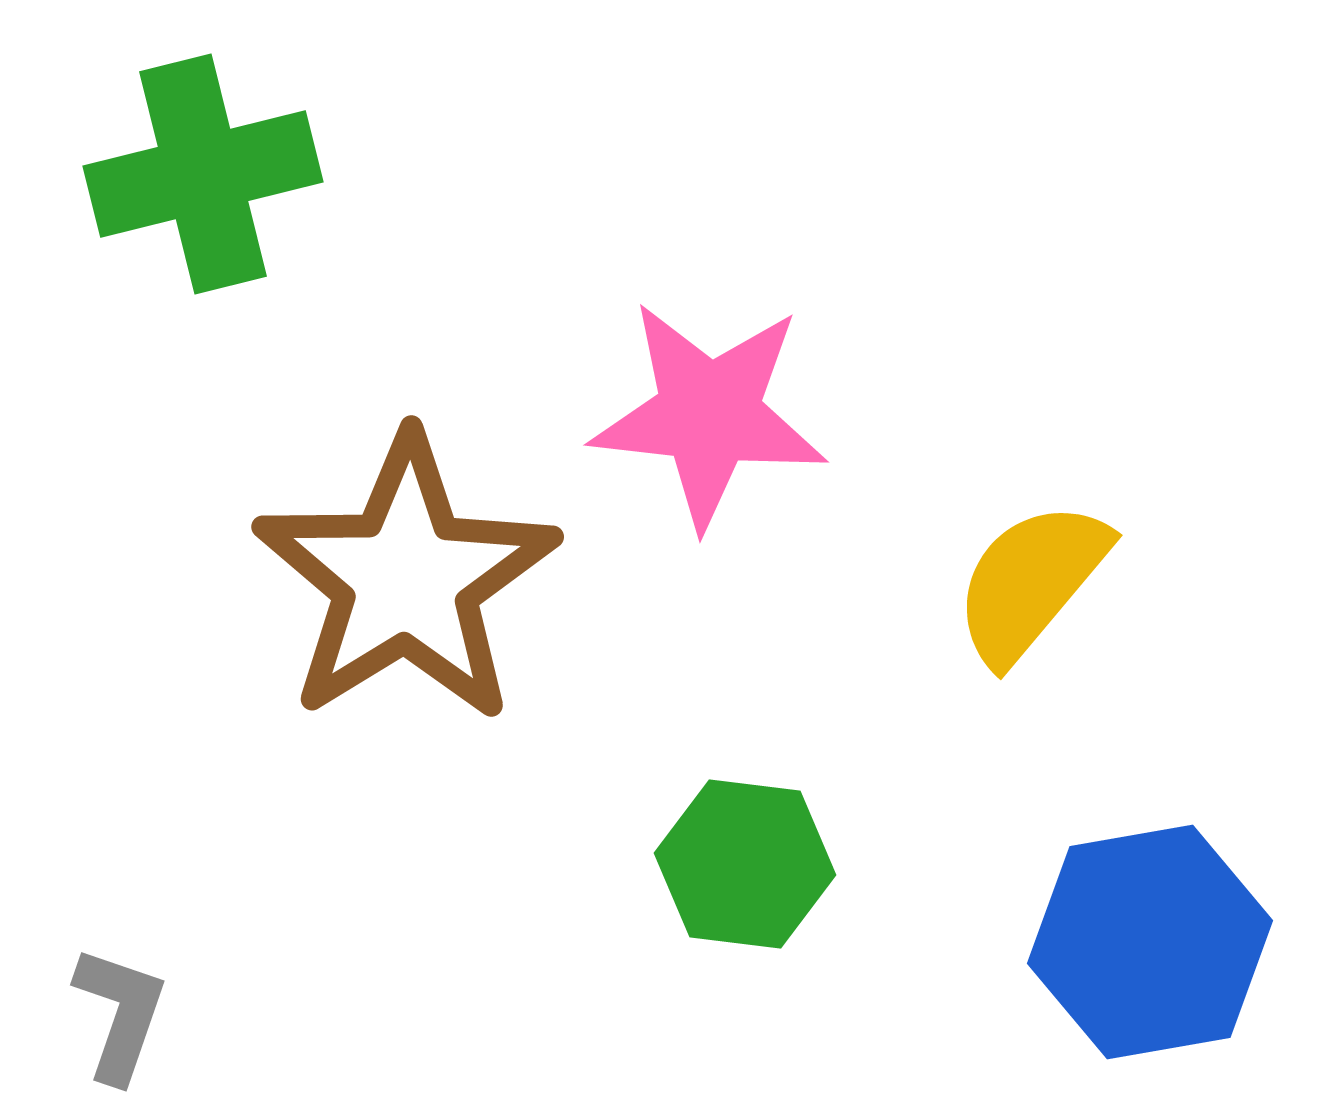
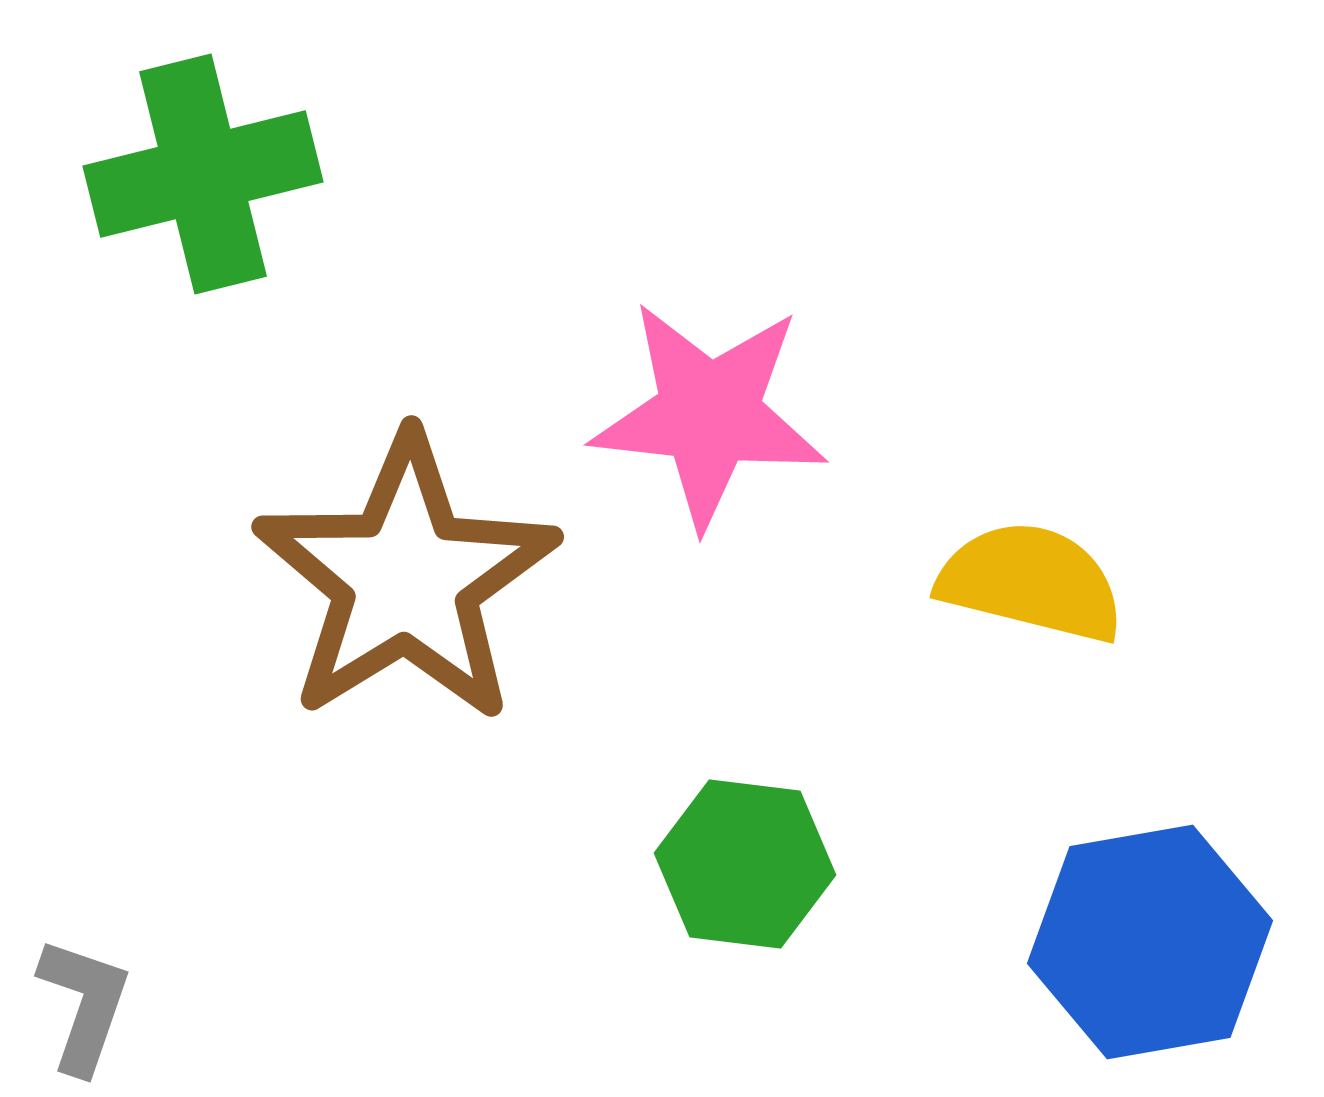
yellow semicircle: rotated 64 degrees clockwise
gray L-shape: moved 36 px left, 9 px up
